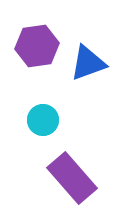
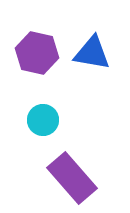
purple hexagon: moved 7 px down; rotated 21 degrees clockwise
blue triangle: moved 4 px right, 10 px up; rotated 30 degrees clockwise
